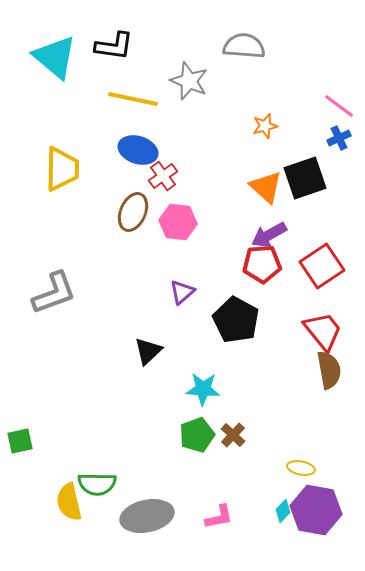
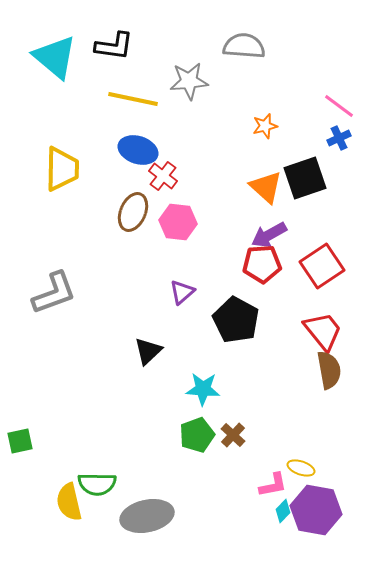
gray star: rotated 27 degrees counterclockwise
red cross: rotated 16 degrees counterclockwise
yellow ellipse: rotated 8 degrees clockwise
pink L-shape: moved 54 px right, 32 px up
